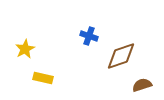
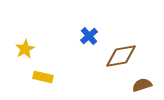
blue cross: rotated 30 degrees clockwise
brown diamond: rotated 8 degrees clockwise
yellow rectangle: moved 1 px up
